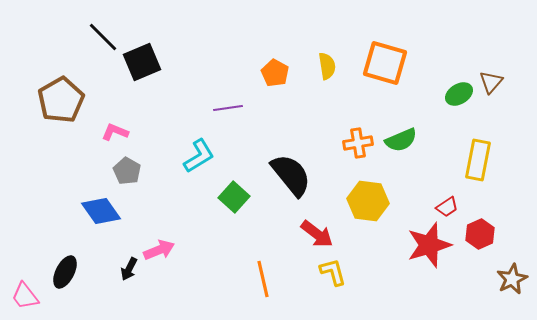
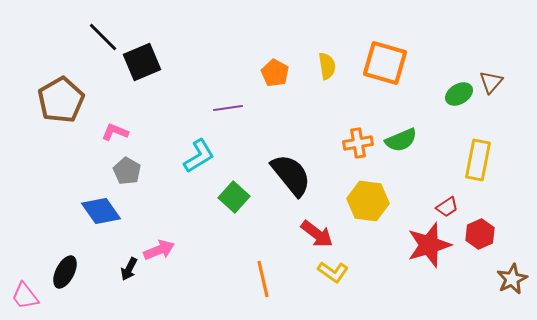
yellow L-shape: rotated 140 degrees clockwise
